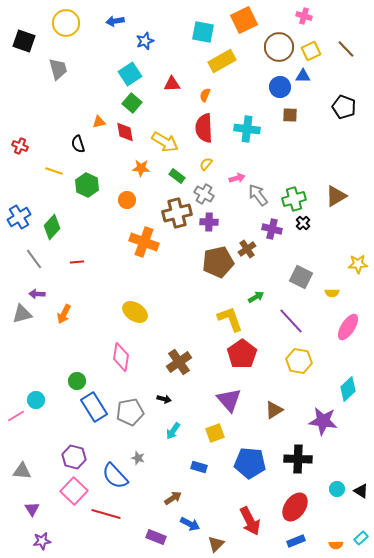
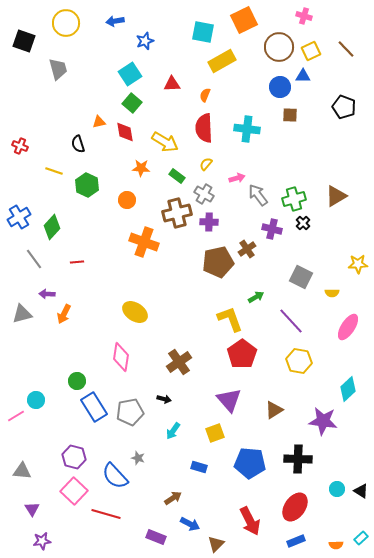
purple arrow at (37, 294): moved 10 px right
